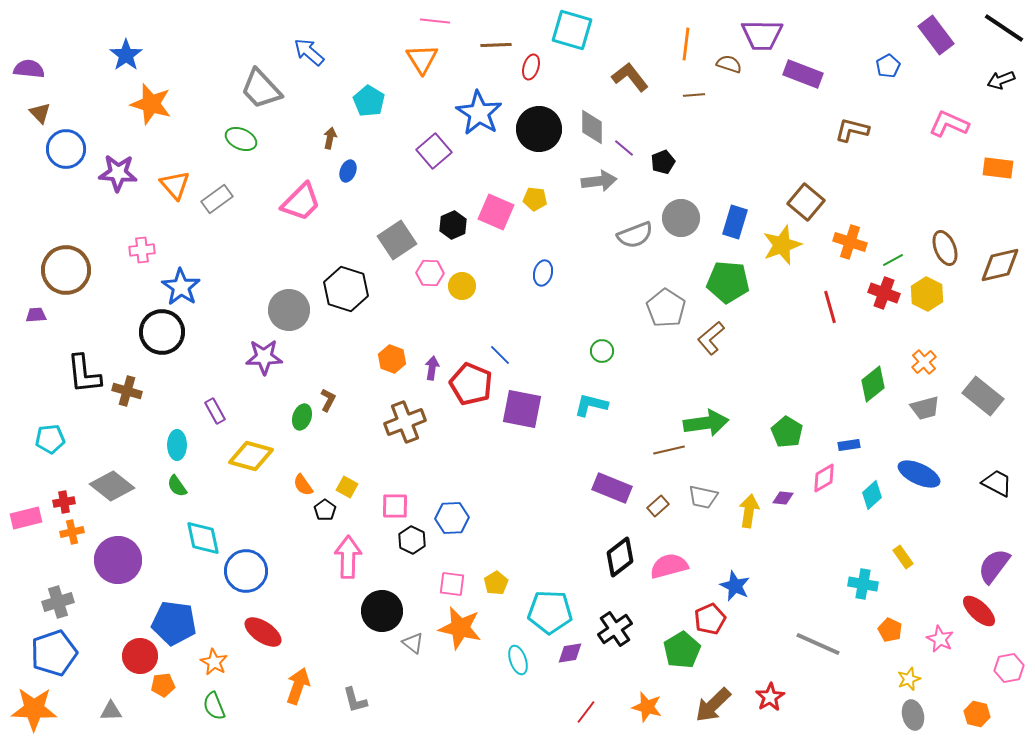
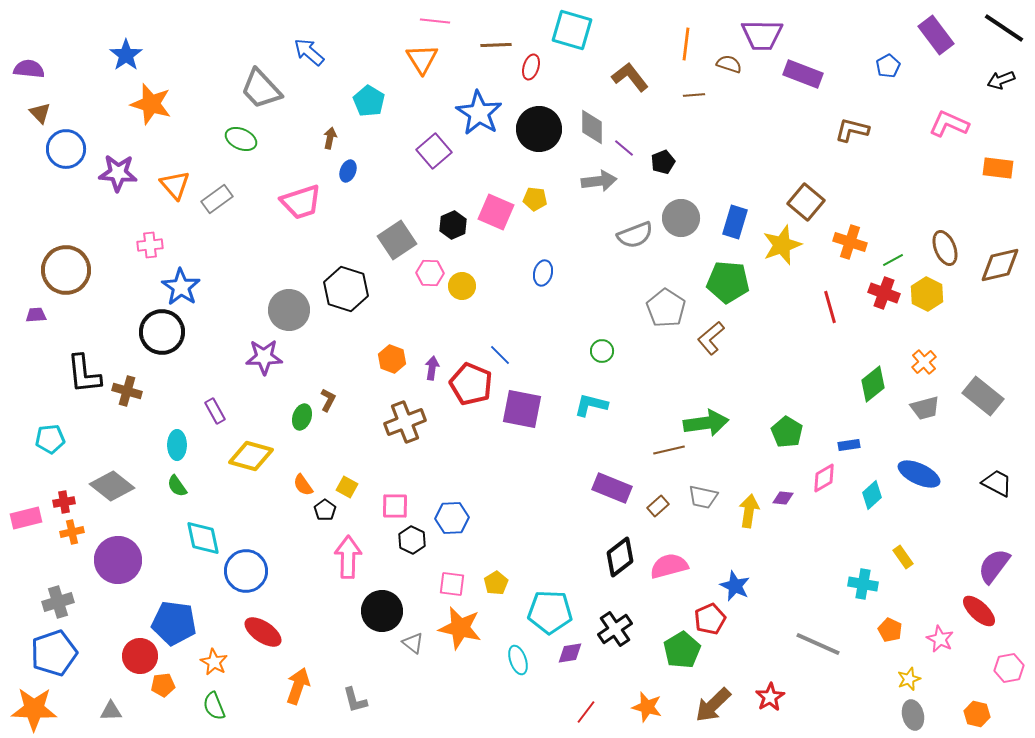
pink trapezoid at (301, 202): rotated 27 degrees clockwise
pink cross at (142, 250): moved 8 px right, 5 px up
